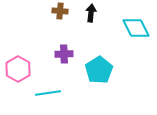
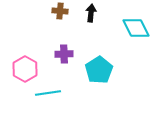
pink hexagon: moved 7 px right
